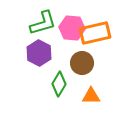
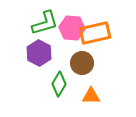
green L-shape: moved 2 px right
